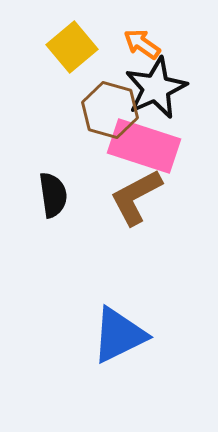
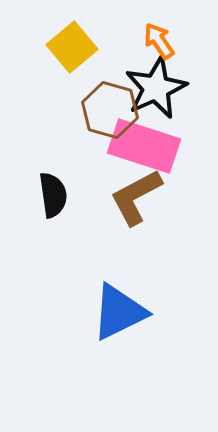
orange arrow: moved 17 px right, 3 px up; rotated 21 degrees clockwise
blue triangle: moved 23 px up
